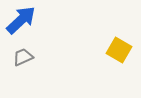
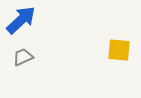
yellow square: rotated 25 degrees counterclockwise
